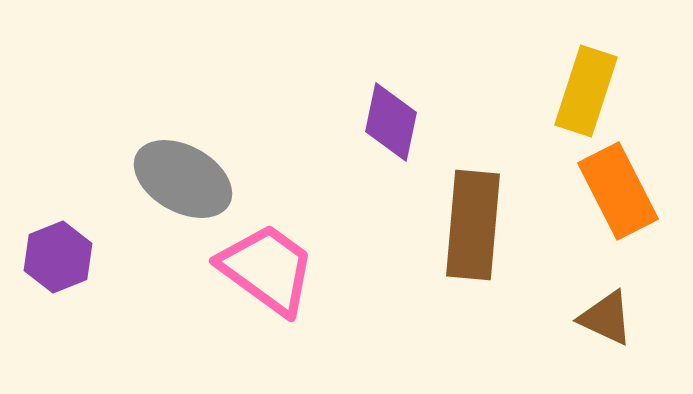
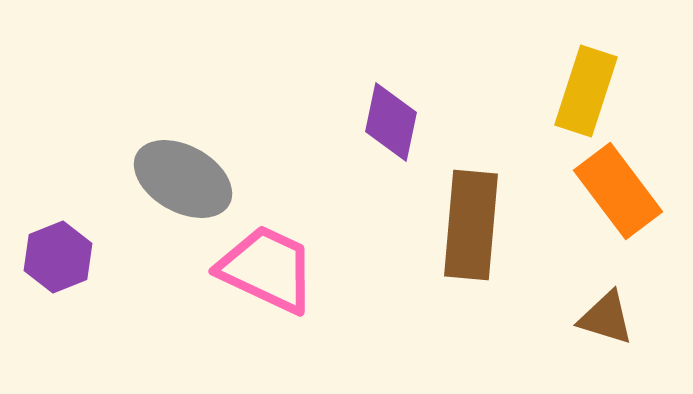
orange rectangle: rotated 10 degrees counterclockwise
brown rectangle: moved 2 px left
pink trapezoid: rotated 11 degrees counterclockwise
brown triangle: rotated 8 degrees counterclockwise
